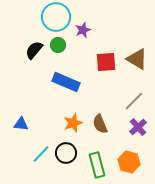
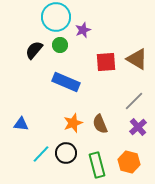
green circle: moved 2 px right
